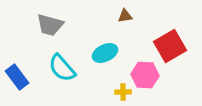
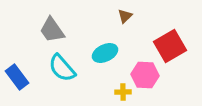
brown triangle: rotated 35 degrees counterclockwise
gray trapezoid: moved 2 px right, 5 px down; rotated 40 degrees clockwise
